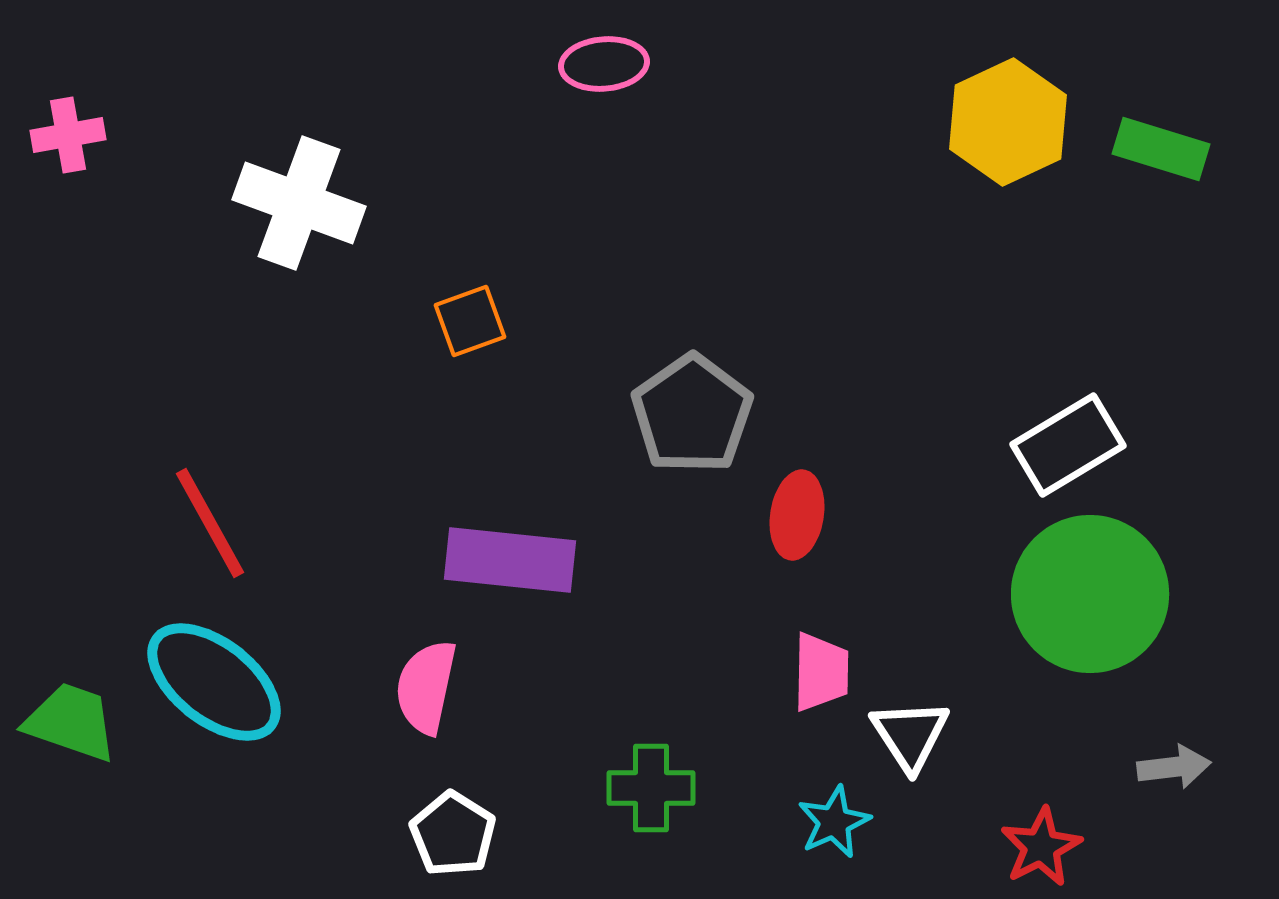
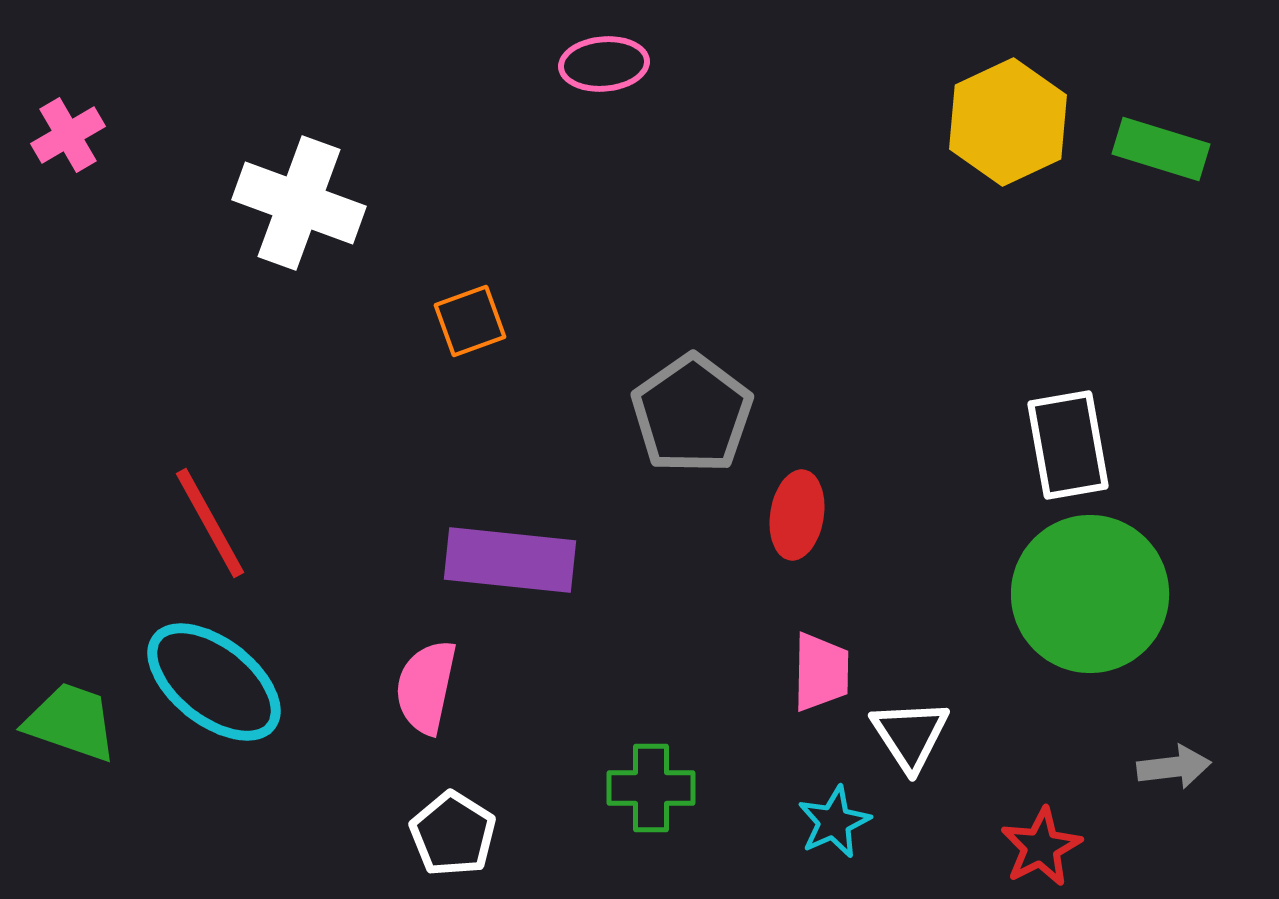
pink cross: rotated 20 degrees counterclockwise
white rectangle: rotated 69 degrees counterclockwise
